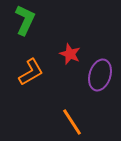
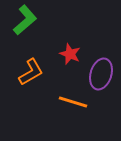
green L-shape: rotated 24 degrees clockwise
purple ellipse: moved 1 px right, 1 px up
orange line: moved 1 px right, 20 px up; rotated 40 degrees counterclockwise
